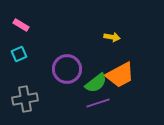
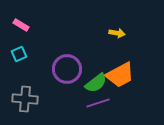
yellow arrow: moved 5 px right, 4 px up
gray cross: rotated 15 degrees clockwise
